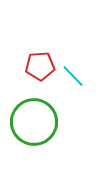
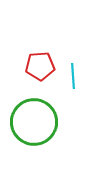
cyan line: rotated 40 degrees clockwise
